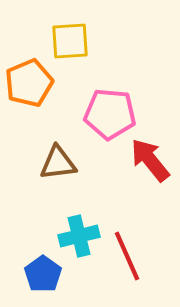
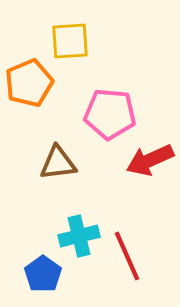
red arrow: rotated 75 degrees counterclockwise
